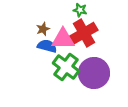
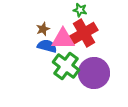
green cross: moved 1 px up
